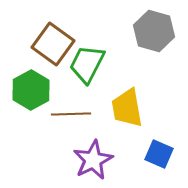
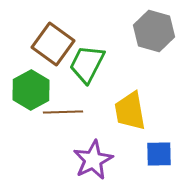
yellow trapezoid: moved 3 px right, 3 px down
brown line: moved 8 px left, 2 px up
blue square: rotated 24 degrees counterclockwise
